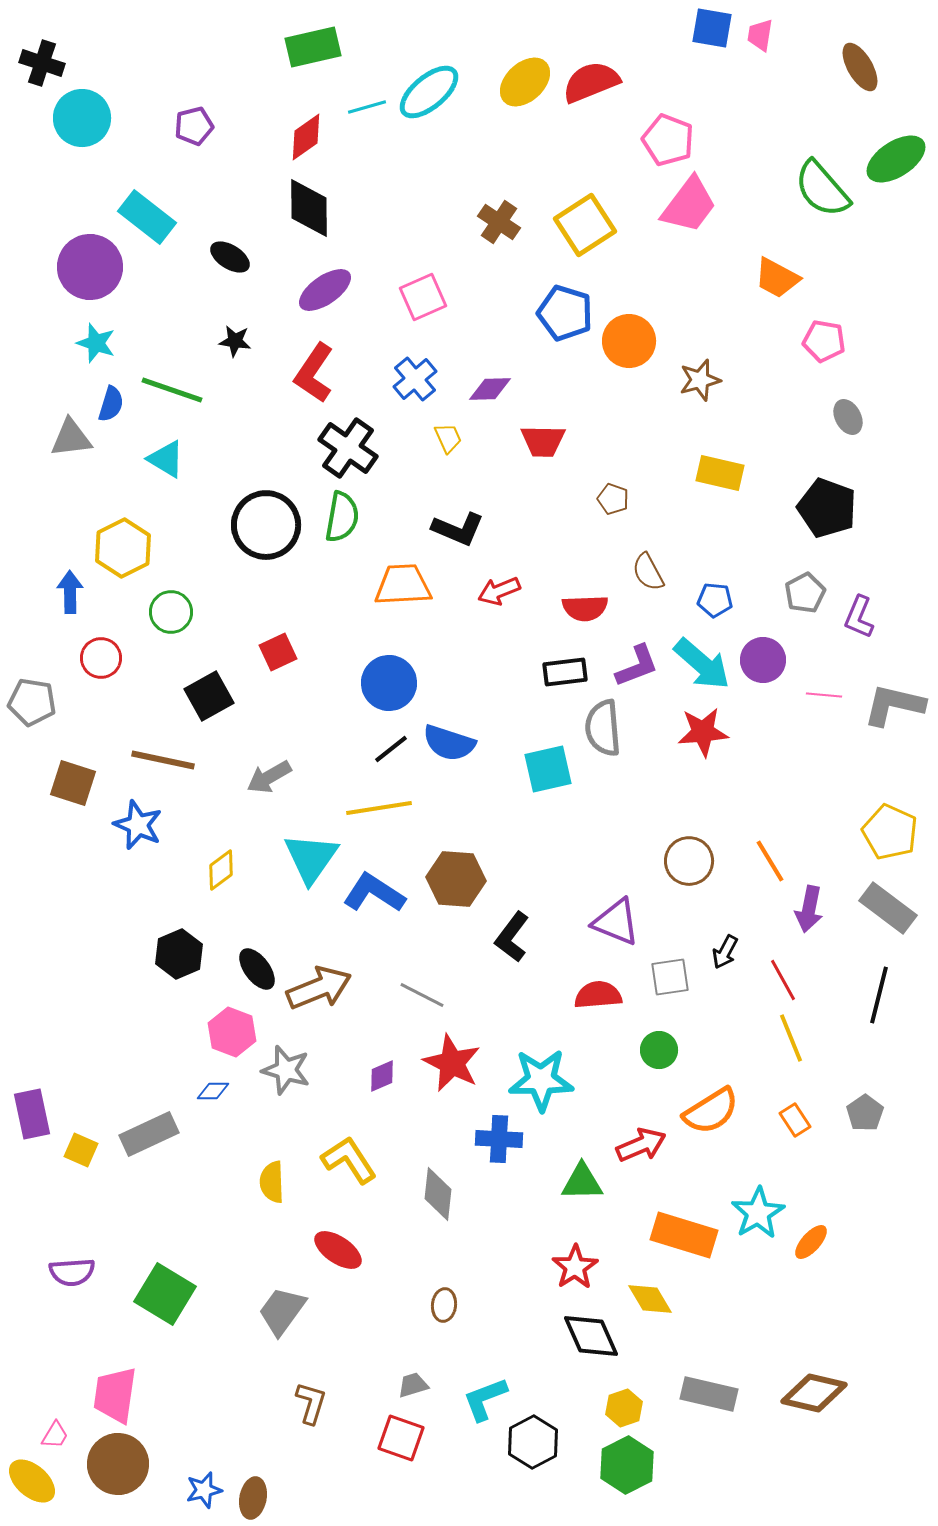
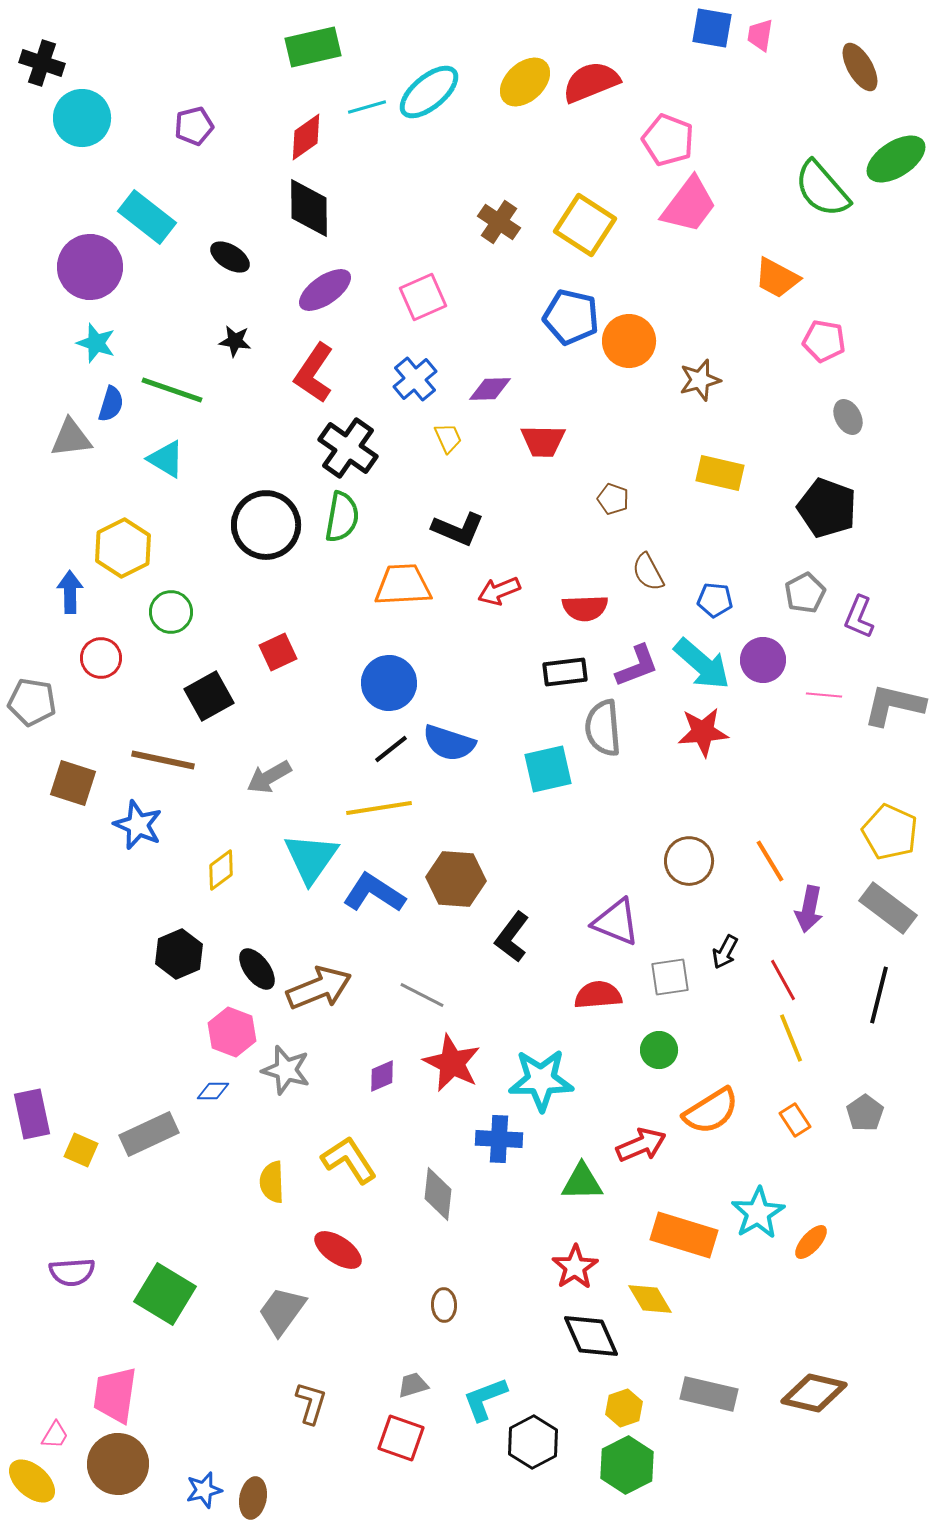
yellow square at (585, 225): rotated 24 degrees counterclockwise
blue pentagon at (565, 313): moved 6 px right, 4 px down; rotated 4 degrees counterclockwise
brown ellipse at (444, 1305): rotated 8 degrees counterclockwise
